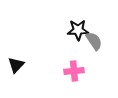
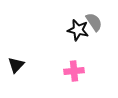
black star: rotated 15 degrees clockwise
gray semicircle: moved 19 px up
